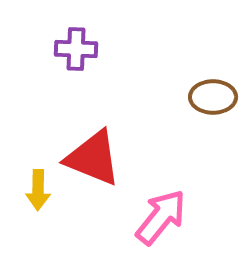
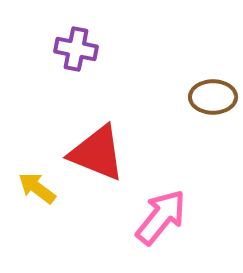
purple cross: rotated 9 degrees clockwise
red triangle: moved 4 px right, 5 px up
yellow arrow: moved 1 px left, 2 px up; rotated 126 degrees clockwise
